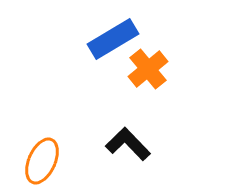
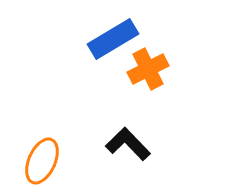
orange cross: rotated 12 degrees clockwise
